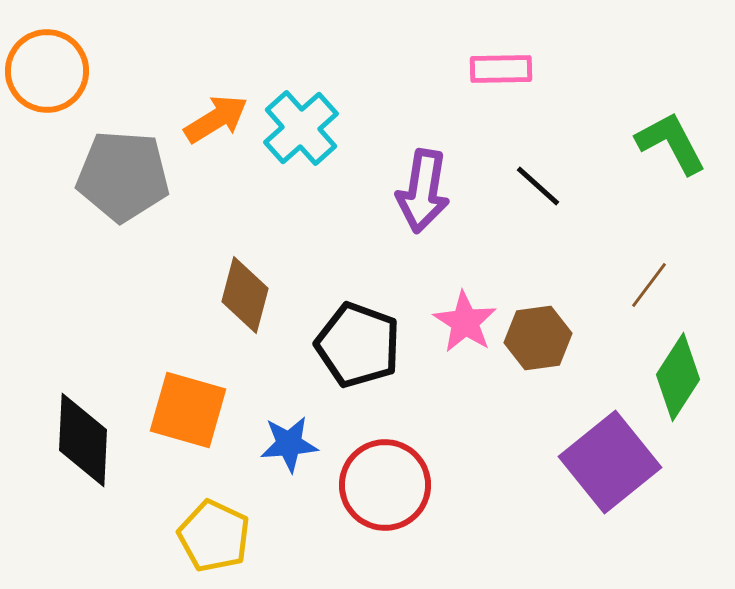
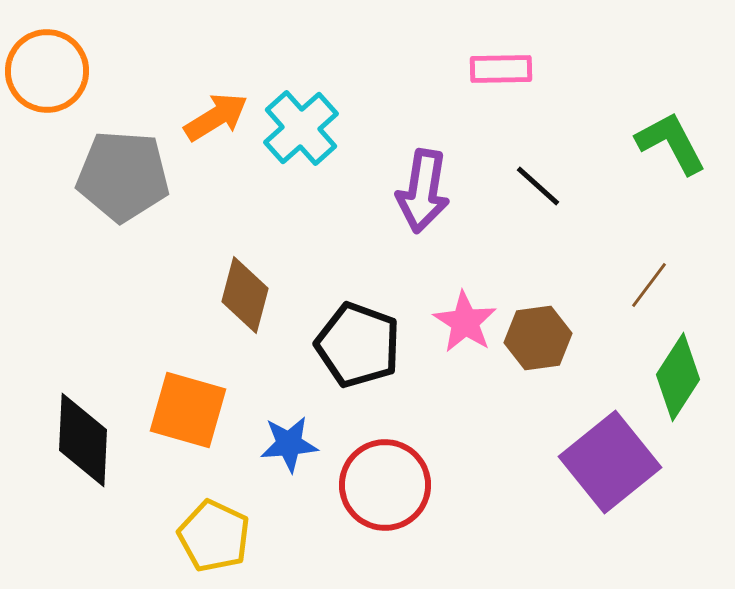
orange arrow: moved 2 px up
